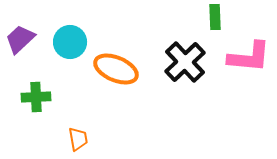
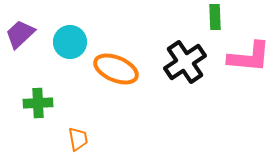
purple trapezoid: moved 5 px up
black cross: rotated 9 degrees clockwise
green cross: moved 2 px right, 6 px down
